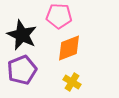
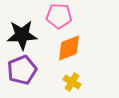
black star: rotated 28 degrees counterclockwise
